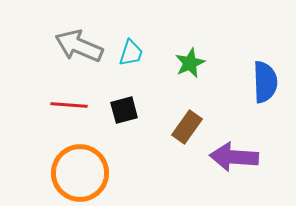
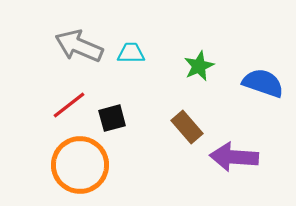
cyan trapezoid: rotated 108 degrees counterclockwise
green star: moved 9 px right, 3 px down
blue semicircle: moved 2 px left, 1 px down; rotated 69 degrees counterclockwise
red line: rotated 42 degrees counterclockwise
black square: moved 12 px left, 8 px down
brown rectangle: rotated 76 degrees counterclockwise
orange circle: moved 8 px up
